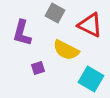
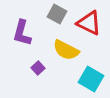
gray square: moved 2 px right, 1 px down
red triangle: moved 1 px left, 2 px up
purple square: rotated 24 degrees counterclockwise
